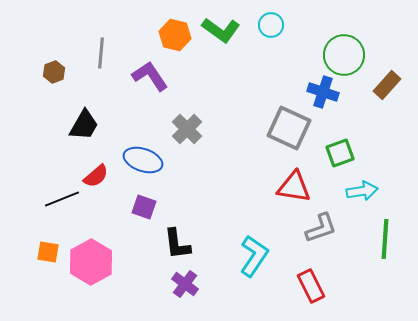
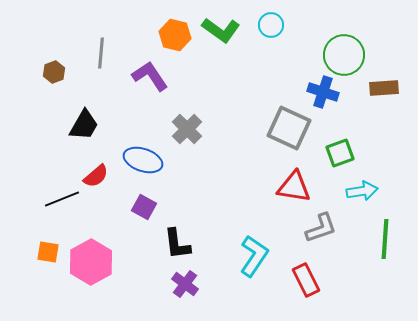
brown rectangle: moved 3 px left, 3 px down; rotated 44 degrees clockwise
purple square: rotated 10 degrees clockwise
red rectangle: moved 5 px left, 6 px up
